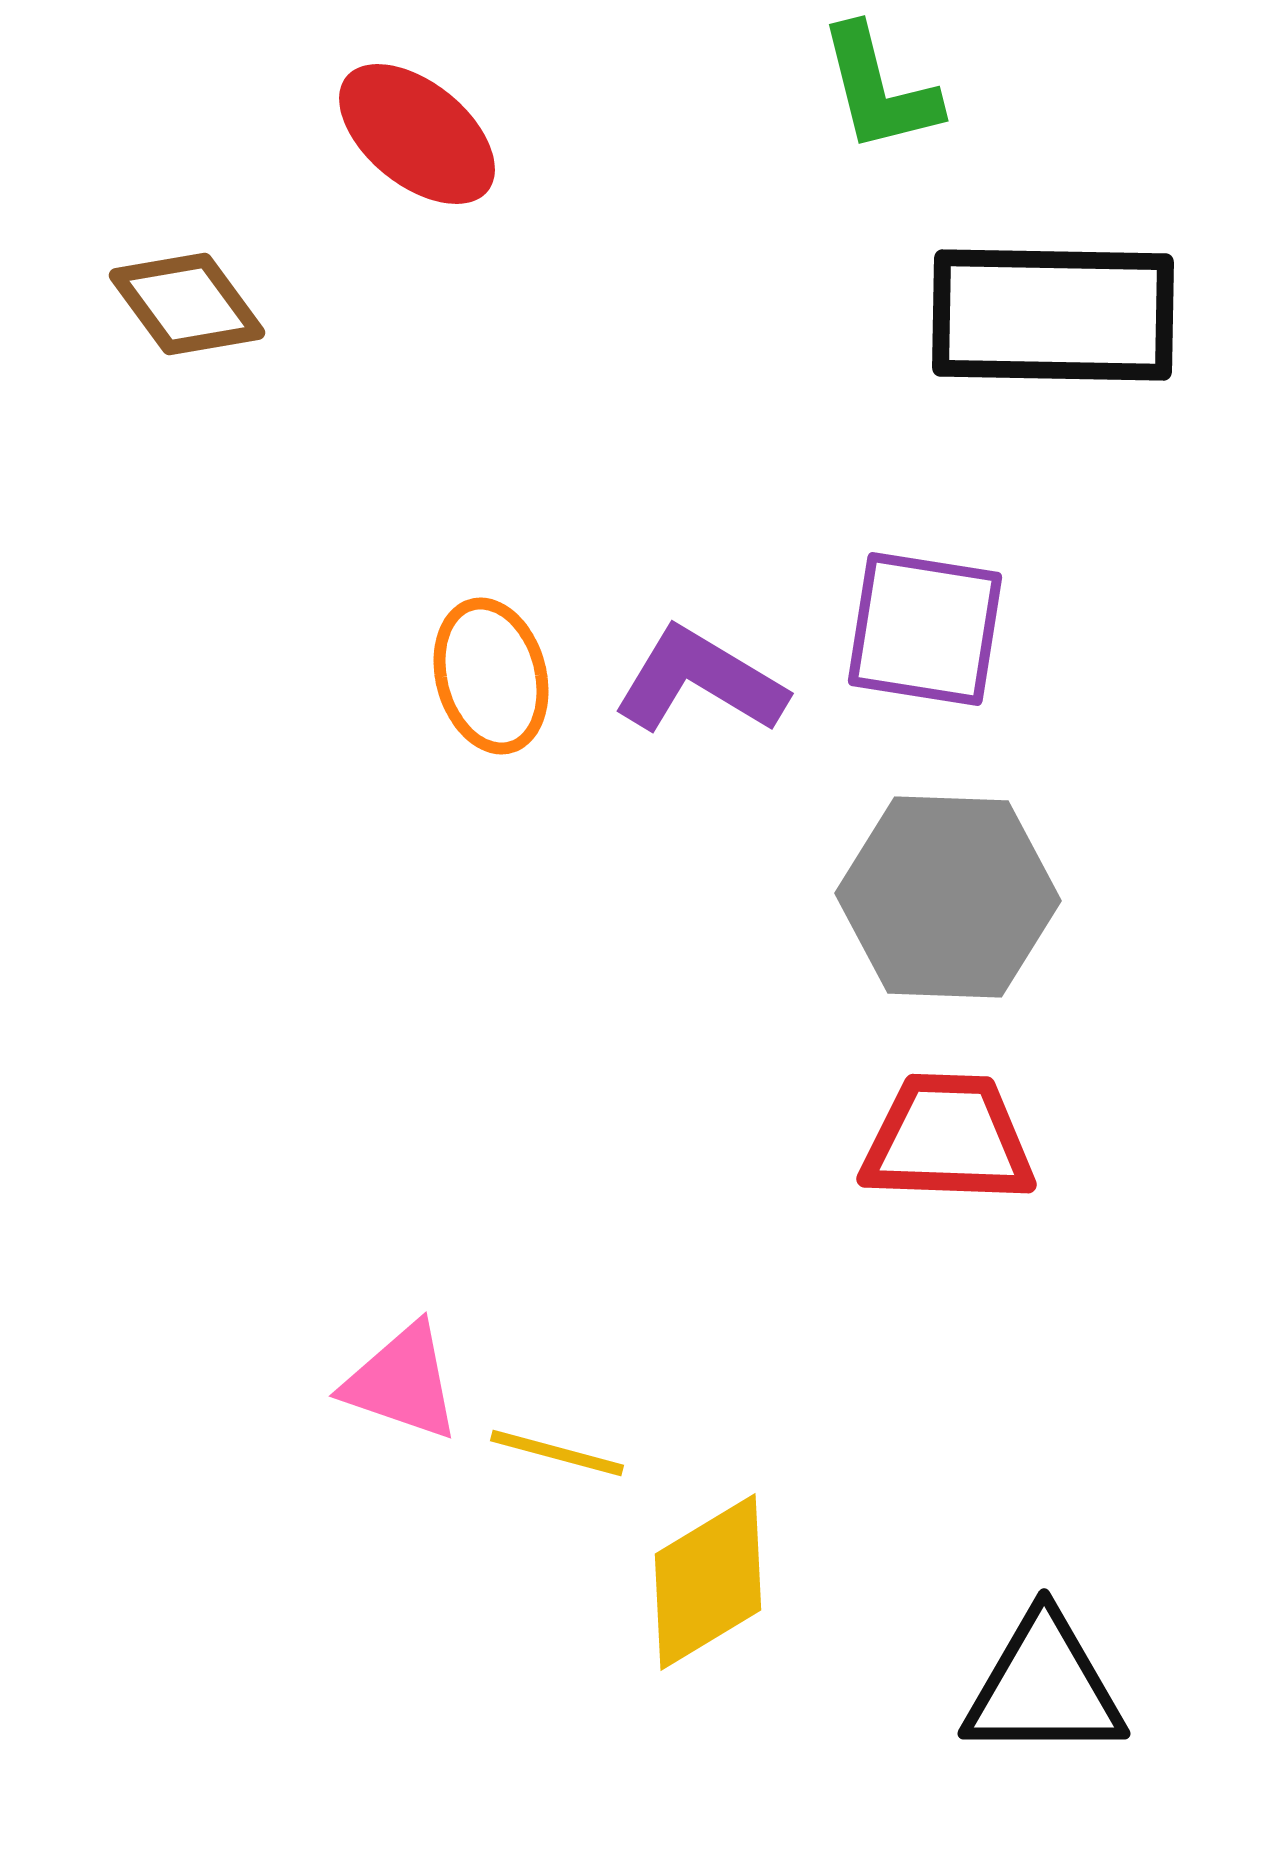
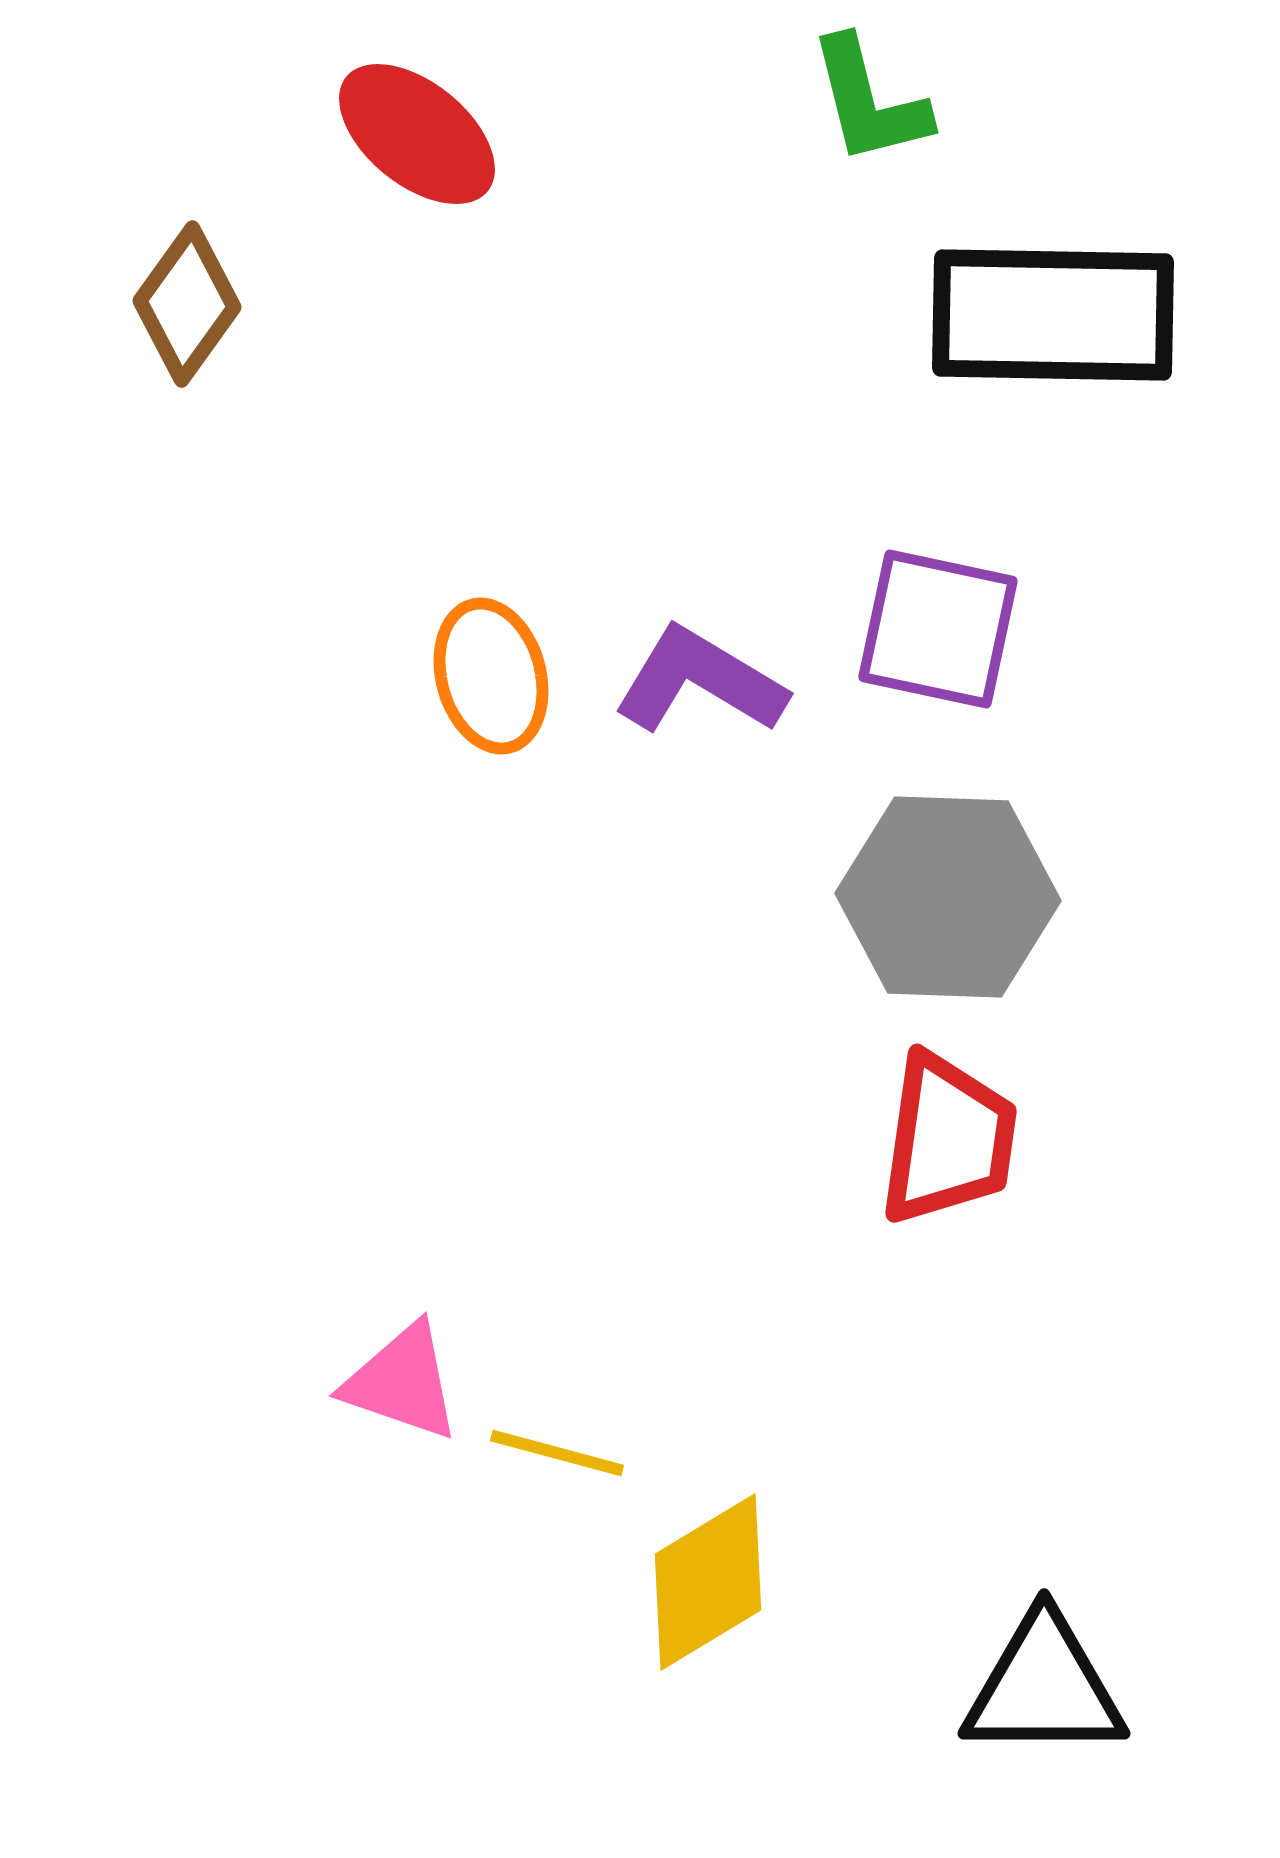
green L-shape: moved 10 px left, 12 px down
brown diamond: rotated 72 degrees clockwise
purple square: moved 13 px right; rotated 3 degrees clockwise
red trapezoid: rotated 96 degrees clockwise
